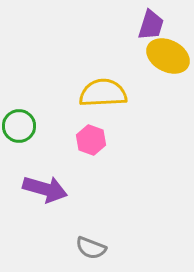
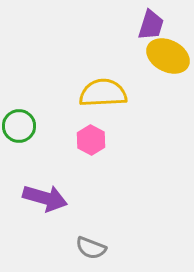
pink hexagon: rotated 8 degrees clockwise
purple arrow: moved 9 px down
